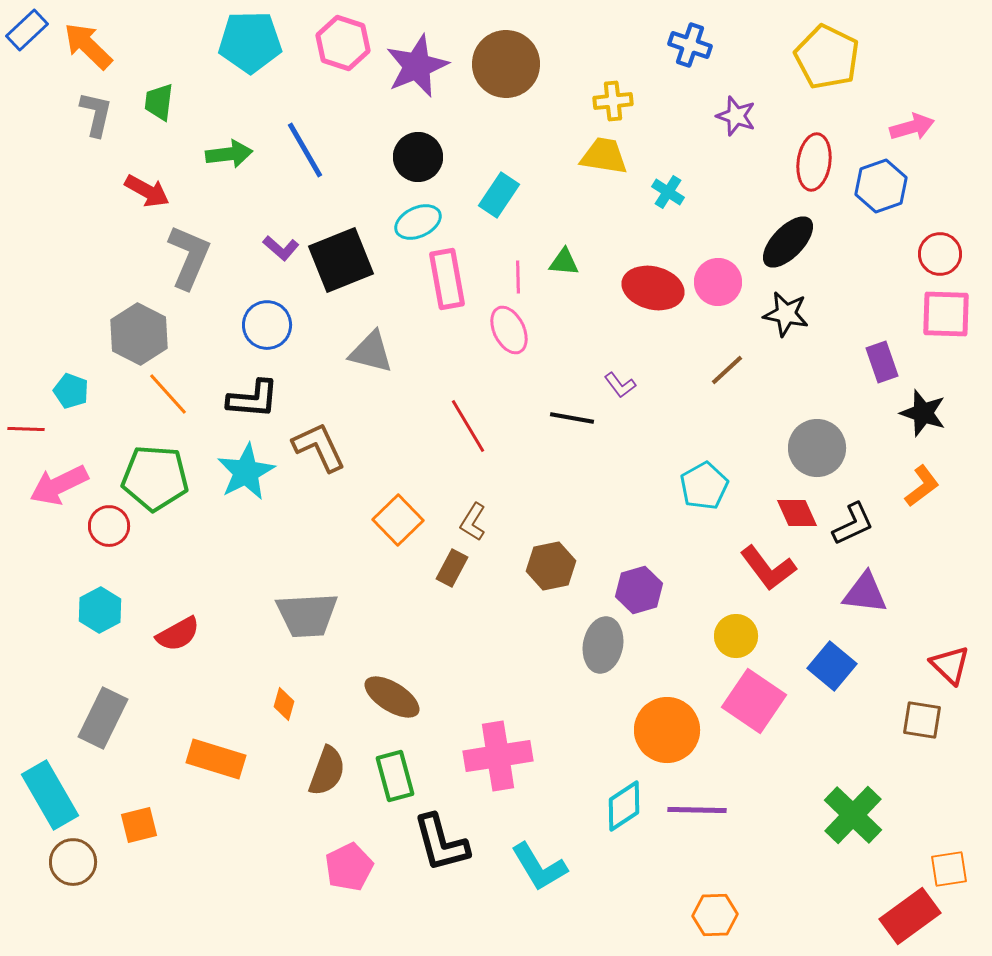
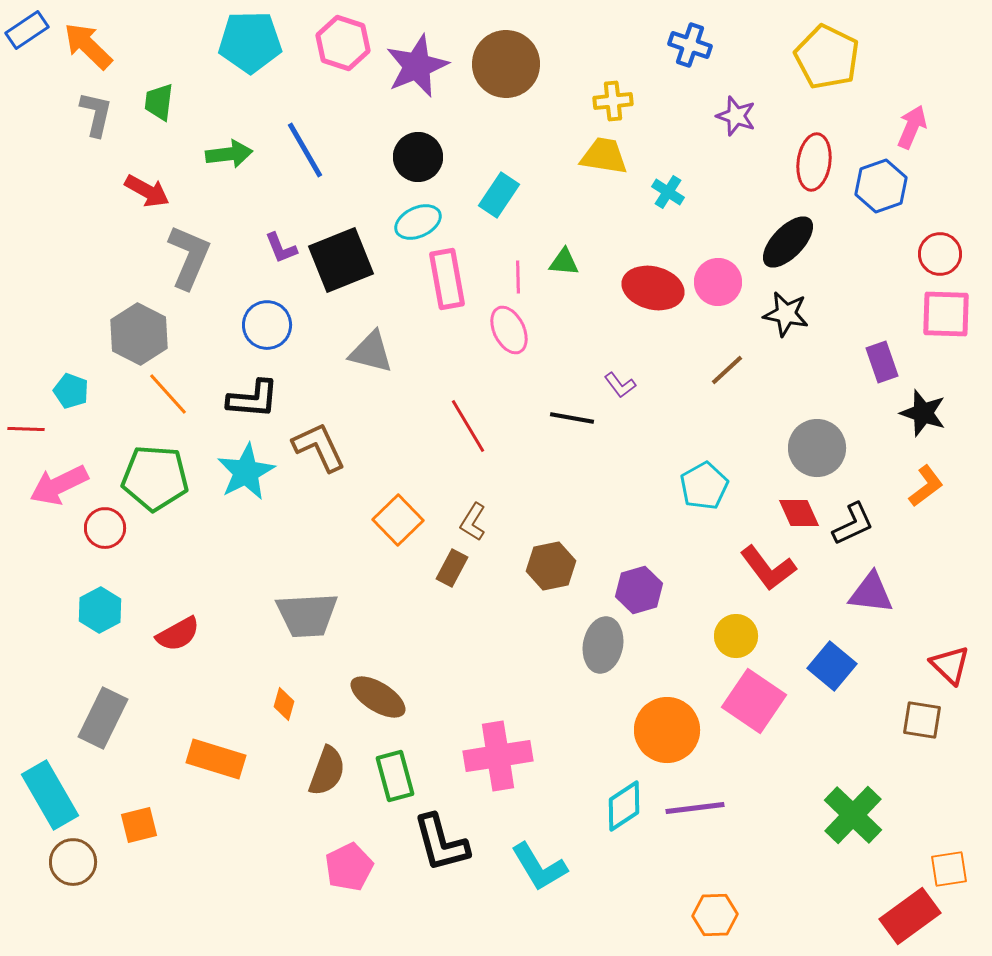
blue rectangle at (27, 30): rotated 9 degrees clockwise
pink arrow at (912, 127): rotated 51 degrees counterclockwise
purple L-shape at (281, 248): rotated 27 degrees clockwise
orange L-shape at (922, 486): moved 4 px right
red diamond at (797, 513): moved 2 px right
red circle at (109, 526): moved 4 px left, 2 px down
purple triangle at (865, 593): moved 6 px right
brown ellipse at (392, 697): moved 14 px left
purple line at (697, 810): moved 2 px left, 2 px up; rotated 8 degrees counterclockwise
